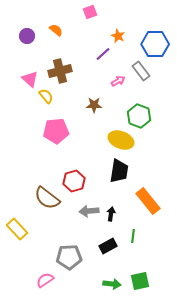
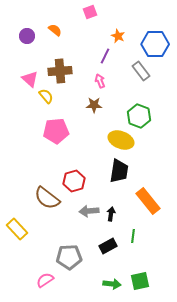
orange semicircle: moved 1 px left
purple line: moved 2 px right, 2 px down; rotated 21 degrees counterclockwise
brown cross: rotated 10 degrees clockwise
pink arrow: moved 18 px left; rotated 80 degrees counterclockwise
